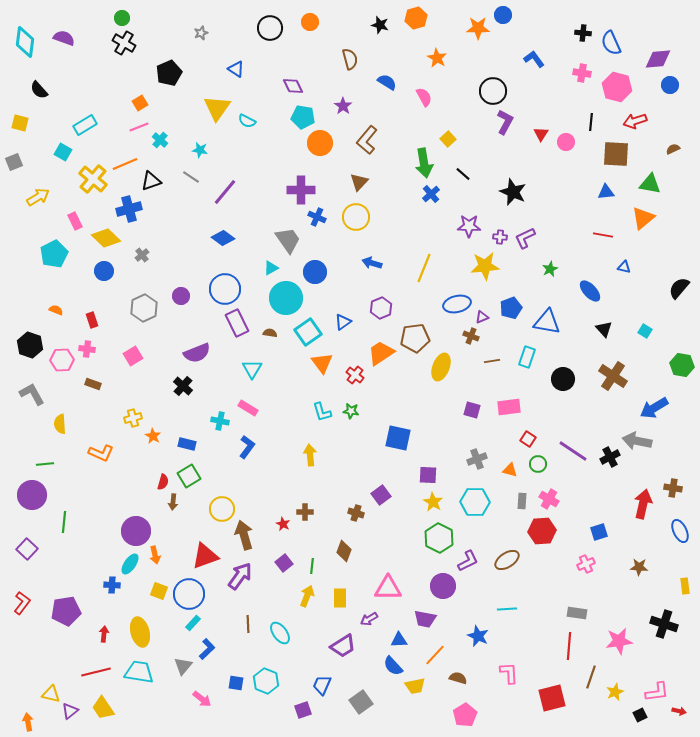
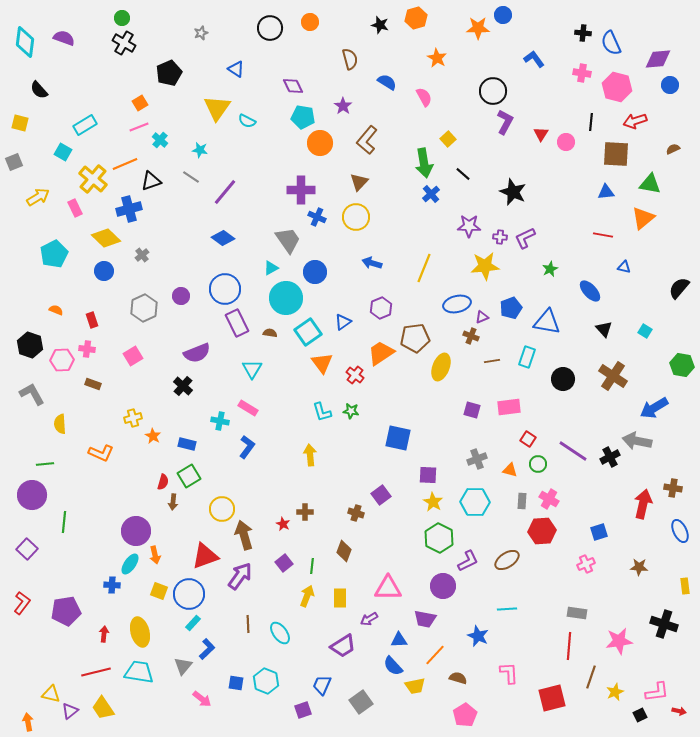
pink rectangle at (75, 221): moved 13 px up
